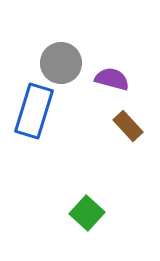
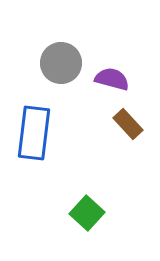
blue rectangle: moved 22 px down; rotated 10 degrees counterclockwise
brown rectangle: moved 2 px up
